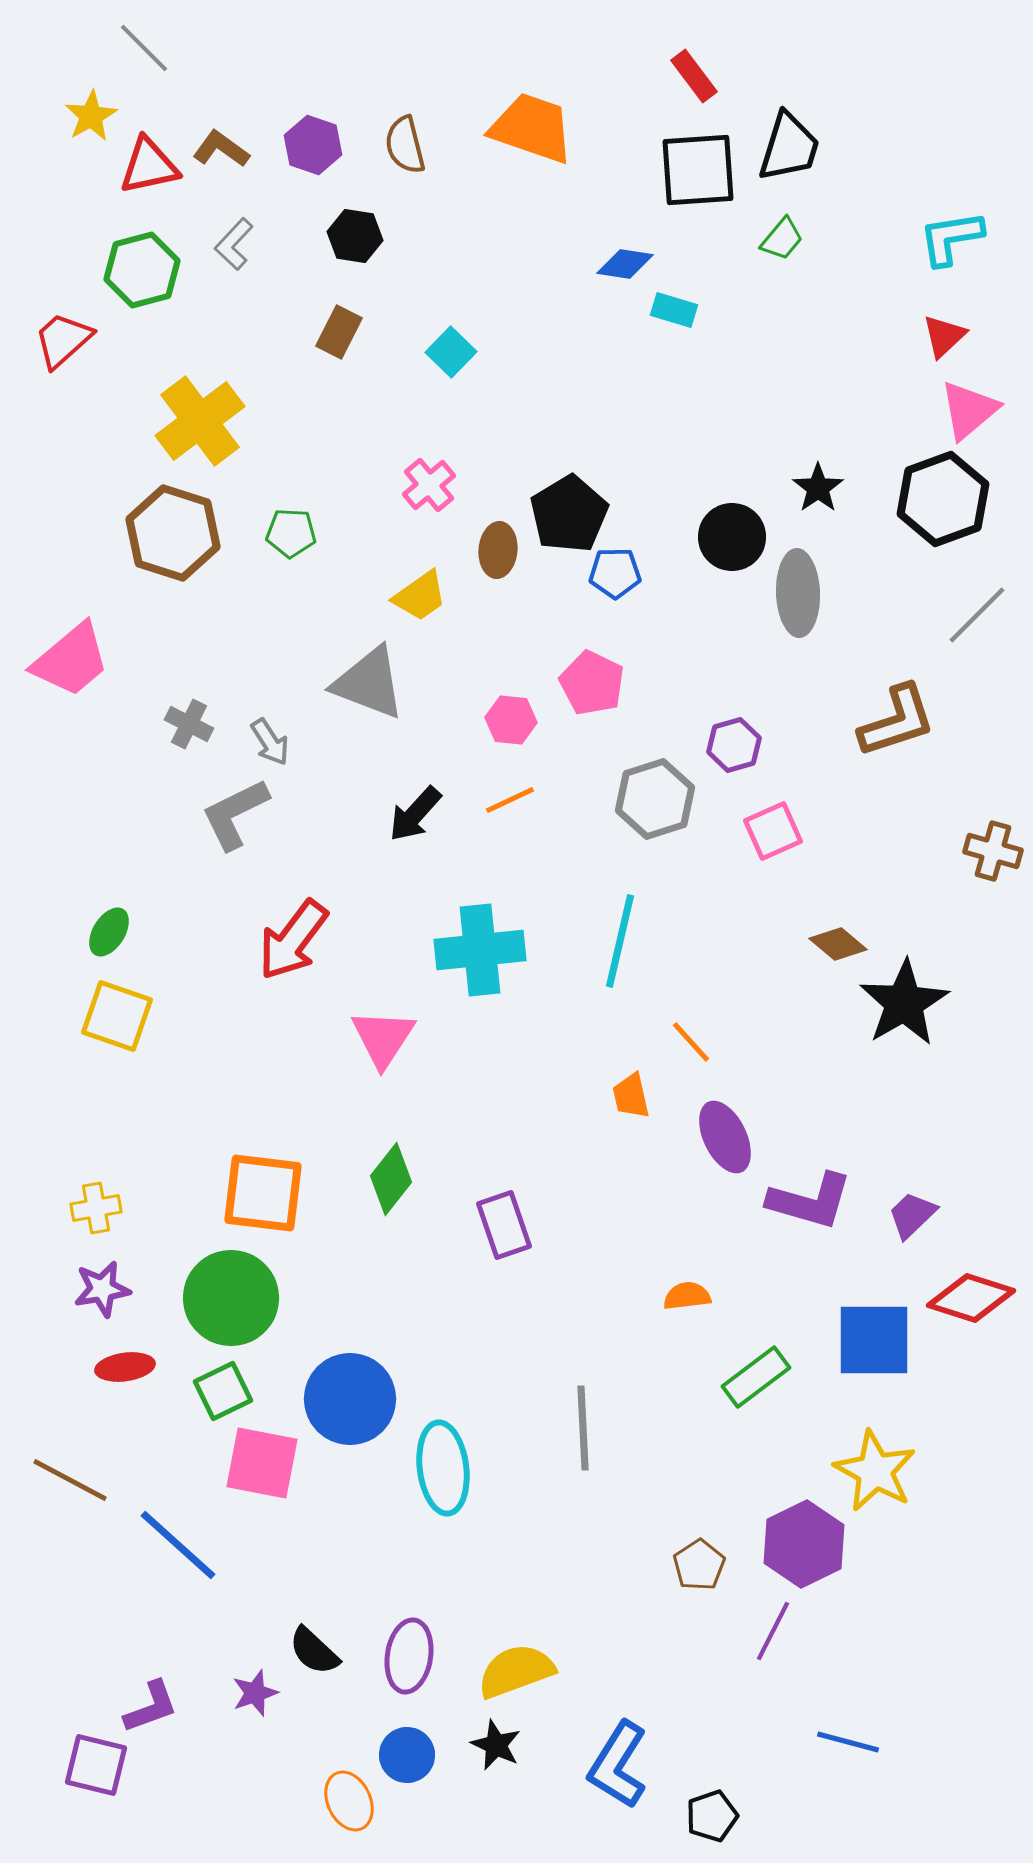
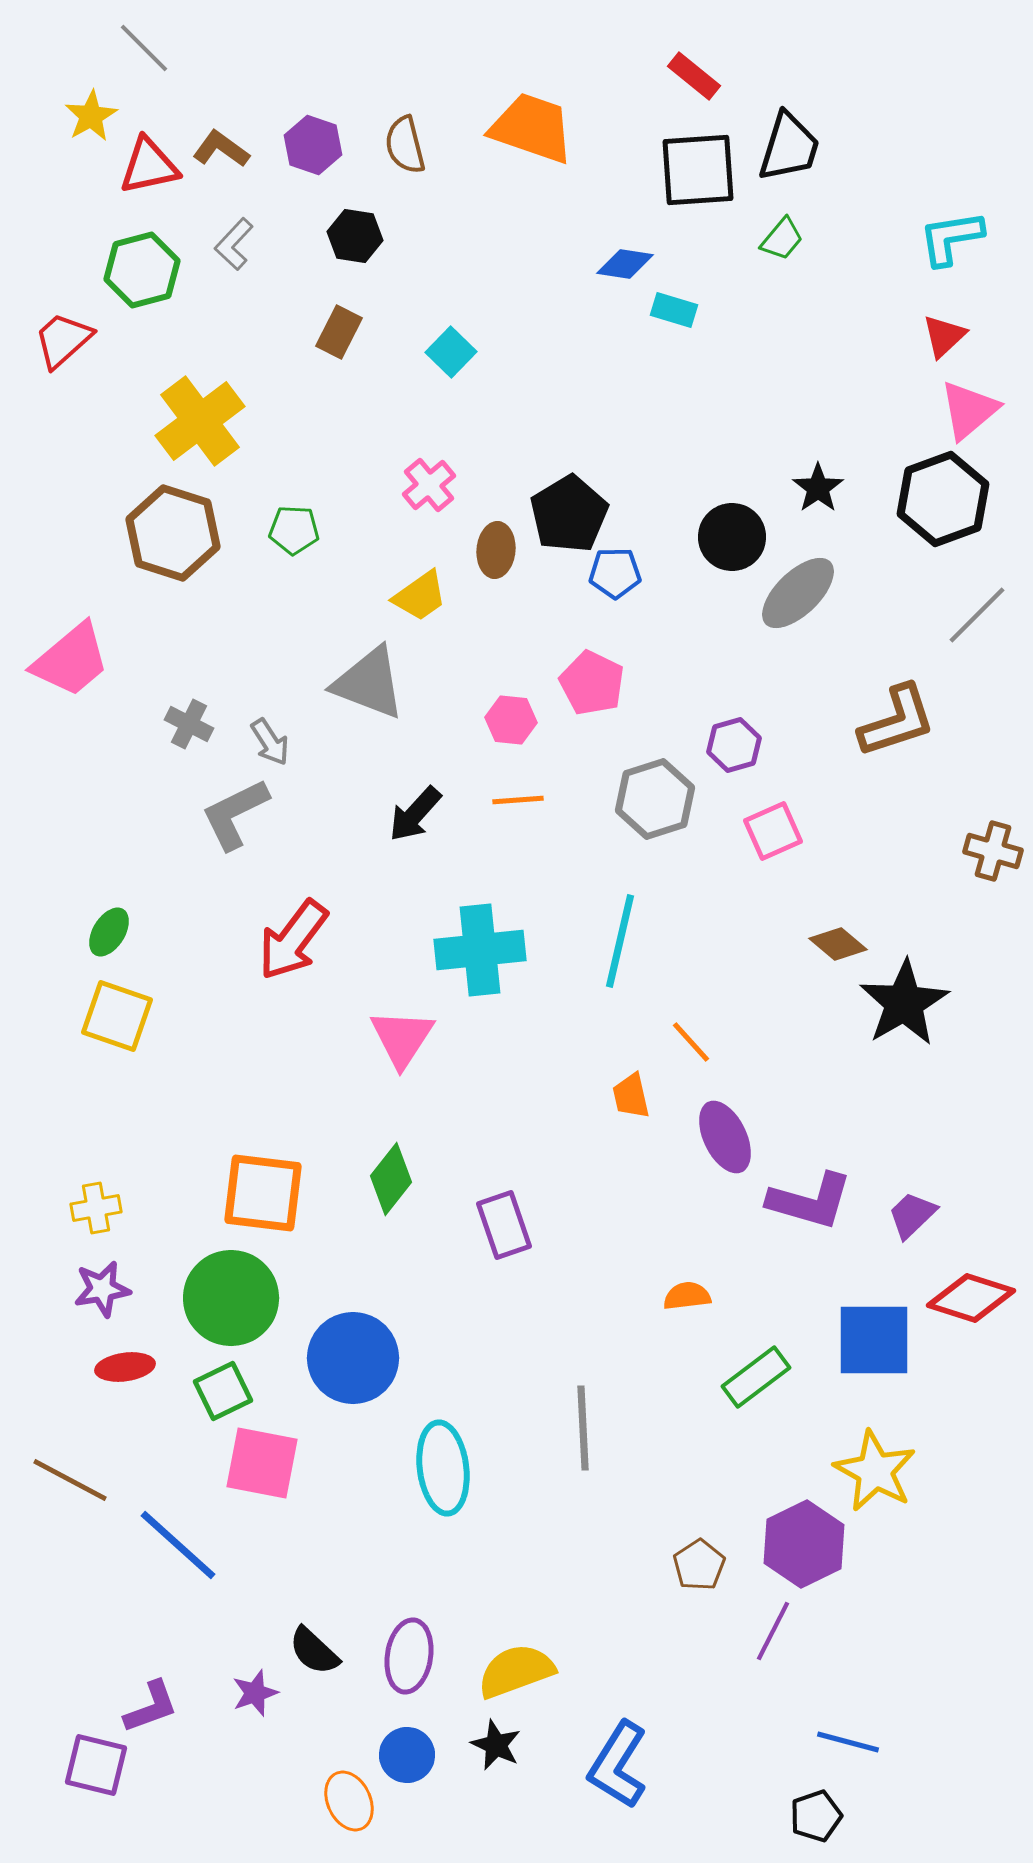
red rectangle at (694, 76): rotated 14 degrees counterclockwise
green pentagon at (291, 533): moved 3 px right, 3 px up
brown ellipse at (498, 550): moved 2 px left
gray ellipse at (798, 593): rotated 48 degrees clockwise
orange line at (510, 800): moved 8 px right; rotated 21 degrees clockwise
pink triangle at (383, 1038): moved 19 px right
blue circle at (350, 1399): moved 3 px right, 41 px up
black pentagon at (712, 1816): moved 104 px right
